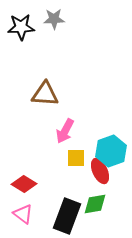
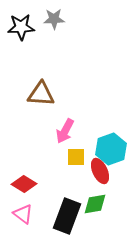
brown triangle: moved 4 px left
cyan hexagon: moved 2 px up
yellow square: moved 1 px up
